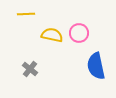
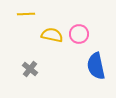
pink circle: moved 1 px down
